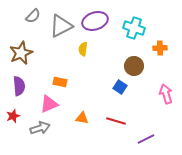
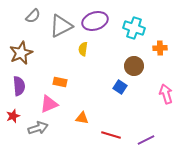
red line: moved 5 px left, 14 px down
gray arrow: moved 2 px left
purple line: moved 1 px down
